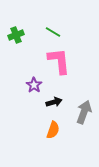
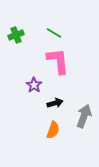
green line: moved 1 px right, 1 px down
pink L-shape: moved 1 px left
black arrow: moved 1 px right, 1 px down
gray arrow: moved 4 px down
